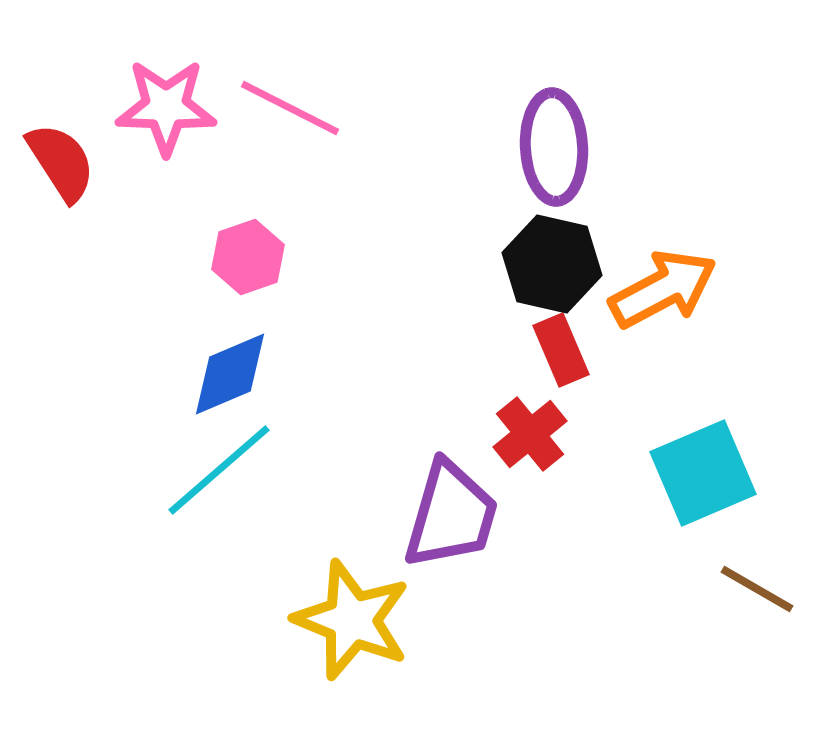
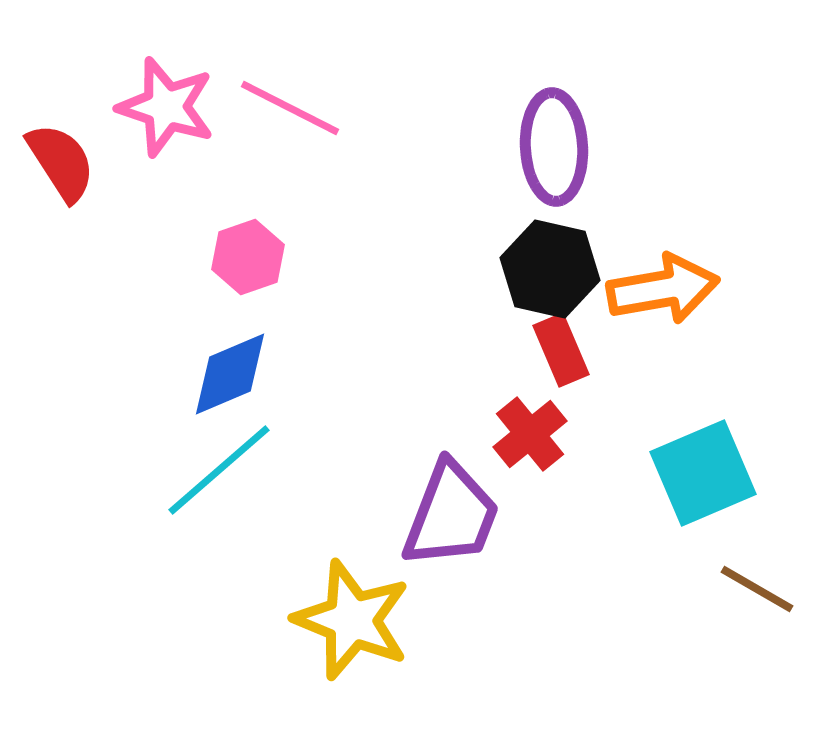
pink star: rotated 16 degrees clockwise
black hexagon: moved 2 px left, 5 px down
orange arrow: rotated 18 degrees clockwise
purple trapezoid: rotated 5 degrees clockwise
